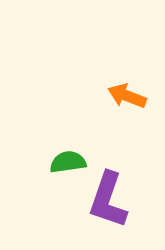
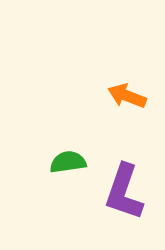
purple L-shape: moved 16 px right, 8 px up
